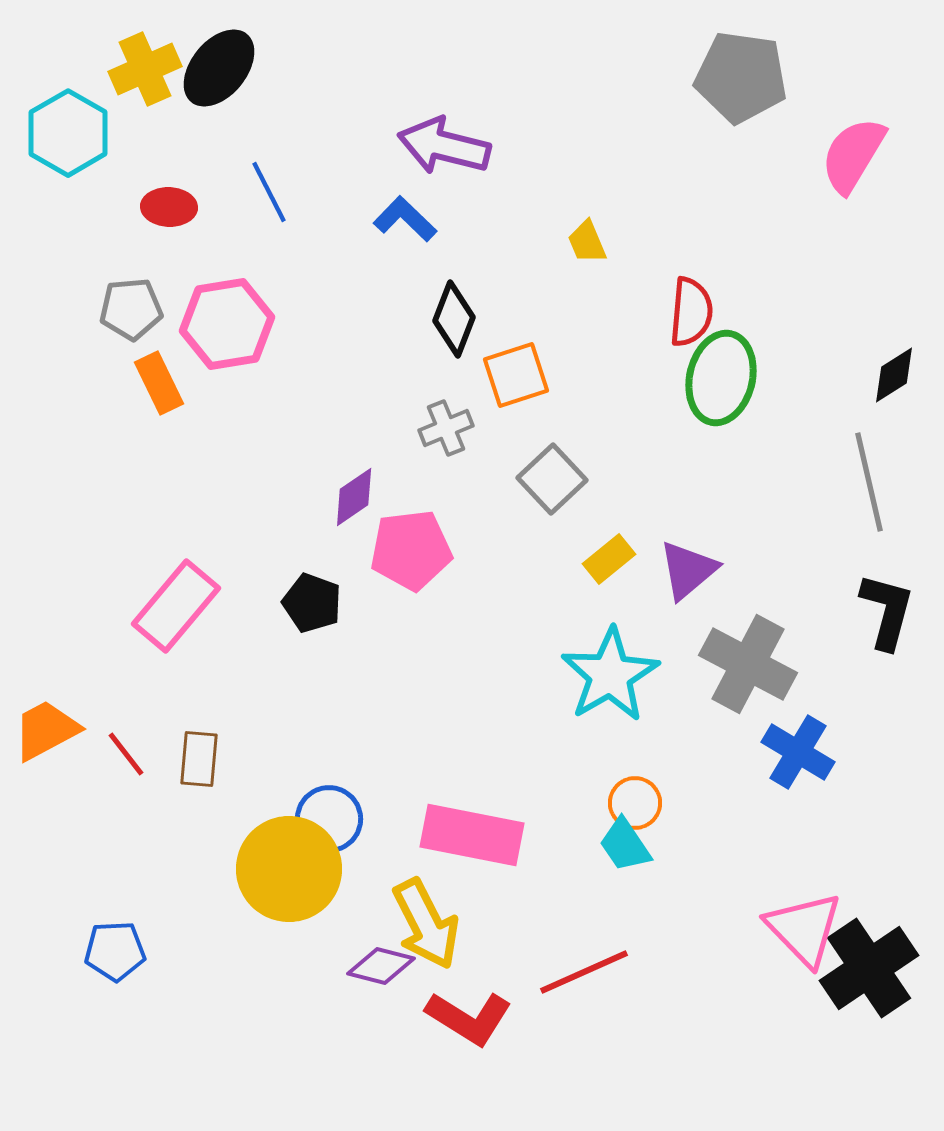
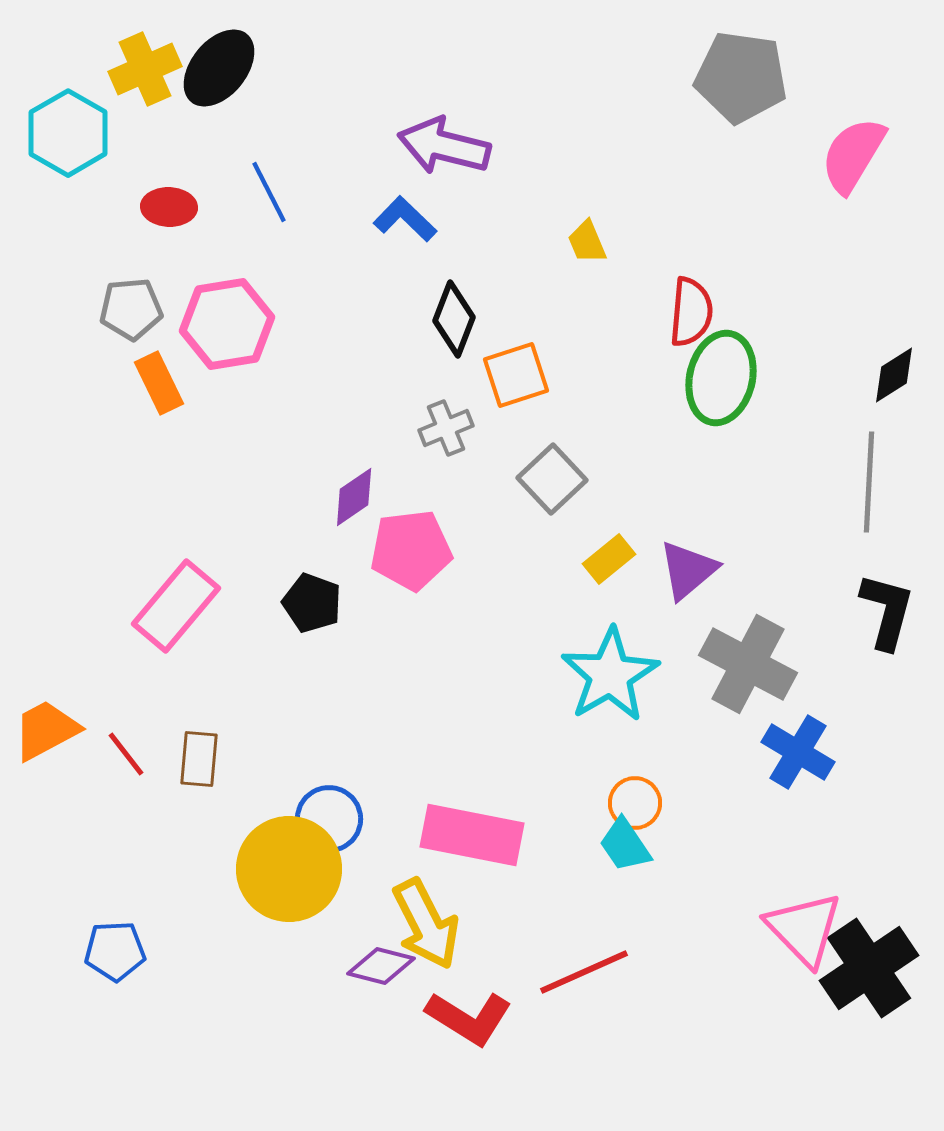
gray line at (869, 482): rotated 16 degrees clockwise
